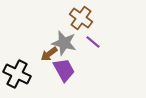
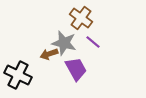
brown arrow: rotated 18 degrees clockwise
purple trapezoid: moved 12 px right, 1 px up
black cross: moved 1 px right, 1 px down
